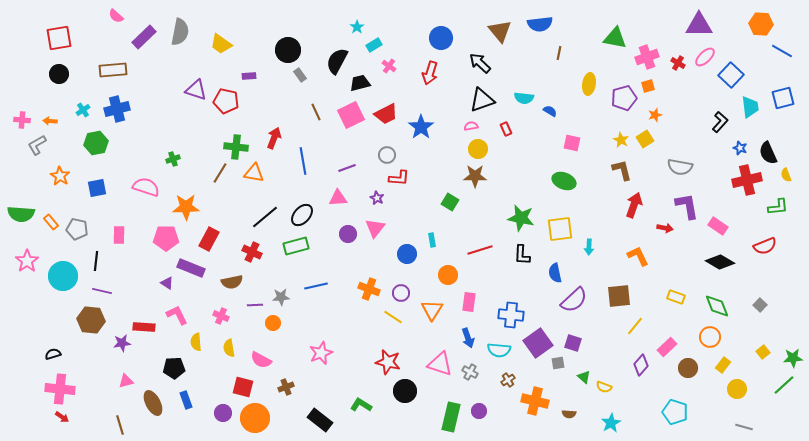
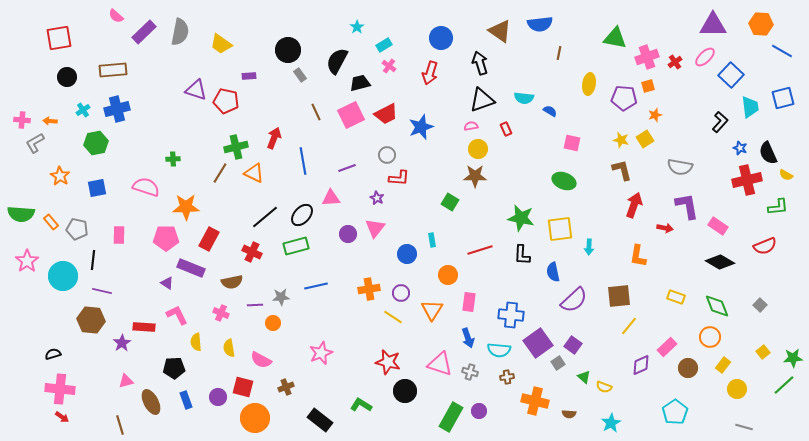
purple triangle at (699, 25): moved 14 px right
brown triangle at (500, 31): rotated 15 degrees counterclockwise
purple rectangle at (144, 37): moved 5 px up
cyan rectangle at (374, 45): moved 10 px right
black arrow at (480, 63): rotated 30 degrees clockwise
red cross at (678, 63): moved 3 px left, 1 px up; rotated 24 degrees clockwise
black circle at (59, 74): moved 8 px right, 3 px down
purple pentagon at (624, 98): rotated 20 degrees clockwise
blue star at (421, 127): rotated 15 degrees clockwise
yellow star at (621, 140): rotated 14 degrees counterclockwise
gray L-shape at (37, 145): moved 2 px left, 2 px up
green cross at (236, 147): rotated 20 degrees counterclockwise
green cross at (173, 159): rotated 16 degrees clockwise
orange triangle at (254, 173): rotated 15 degrees clockwise
yellow semicircle at (786, 175): rotated 40 degrees counterclockwise
pink triangle at (338, 198): moved 7 px left
orange L-shape at (638, 256): rotated 145 degrees counterclockwise
black line at (96, 261): moved 3 px left, 1 px up
blue semicircle at (555, 273): moved 2 px left, 1 px up
orange cross at (369, 289): rotated 30 degrees counterclockwise
pink cross at (221, 316): moved 3 px up
yellow line at (635, 326): moved 6 px left
purple star at (122, 343): rotated 24 degrees counterclockwise
purple square at (573, 343): moved 2 px down; rotated 18 degrees clockwise
gray square at (558, 363): rotated 24 degrees counterclockwise
purple diamond at (641, 365): rotated 25 degrees clockwise
gray cross at (470, 372): rotated 14 degrees counterclockwise
brown cross at (508, 380): moved 1 px left, 3 px up; rotated 24 degrees clockwise
brown ellipse at (153, 403): moved 2 px left, 1 px up
cyan pentagon at (675, 412): rotated 20 degrees clockwise
purple circle at (223, 413): moved 5 px left, 16 px up
green rectangle at (451, 417): rotated 16 degrees clockwise
